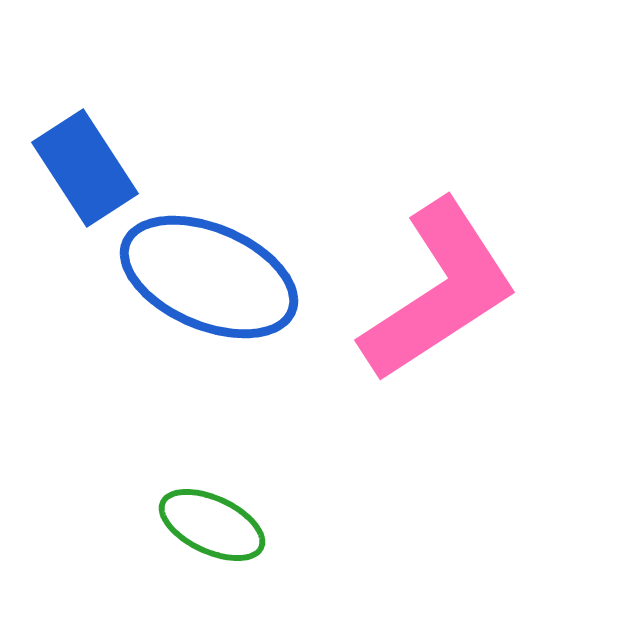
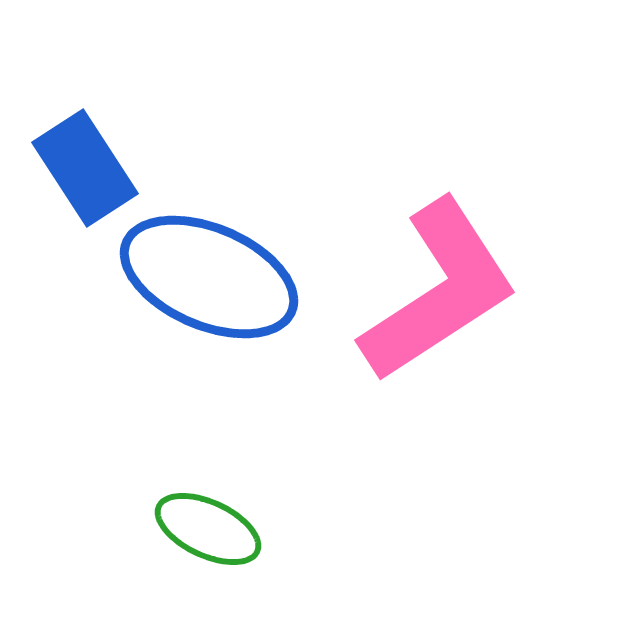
green ellipse: moved 4 px left, 4 px down
